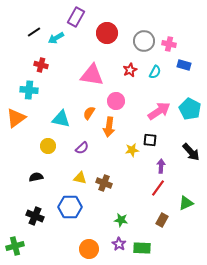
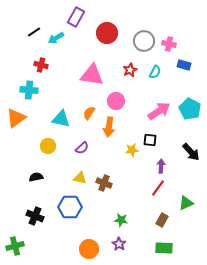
green rectangle: moved 22 px right
